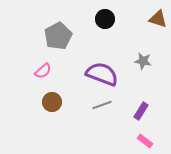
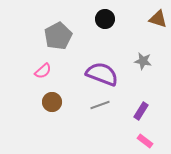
gray line: moved 2 px left
